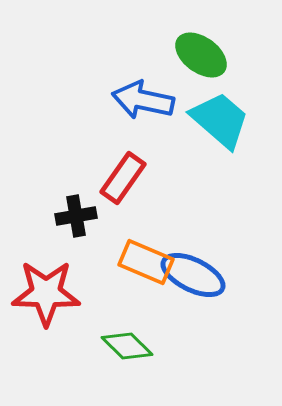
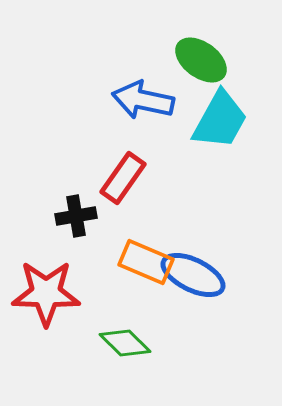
green ellipse: moved 5 px down
cyan trapezoid: rotated 78 degrees clockwise
green diamond: moved 2 px left, 3 px up
